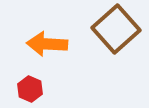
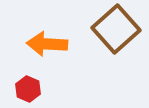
red hexagon: moved 2 px left
